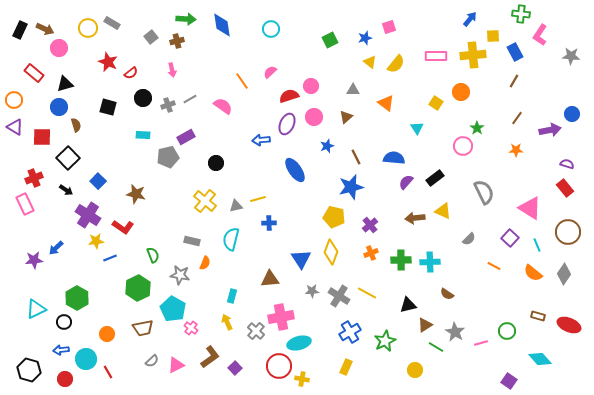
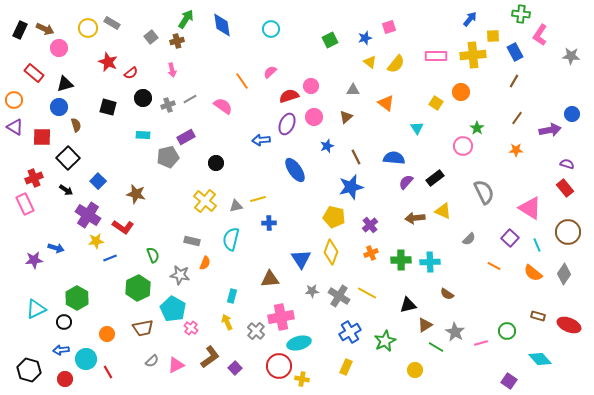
green arrow at (186, 19): rotated 60 degrees counterclockwise
blue arrow at (56, 248): rotated 119 degrees counterclockwise
